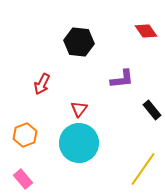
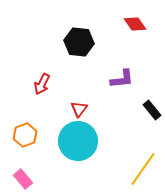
red diamond: moved 11 px left, 7 px up
cyan circle: moved 1 px left, 2 px up
